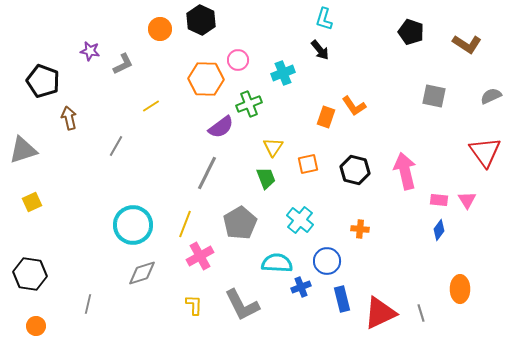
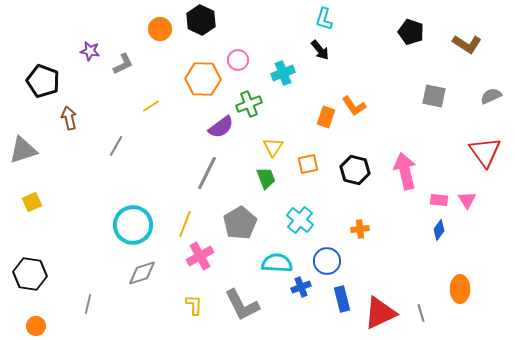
orange hexagon at (206, 79): moved 3 px left
orange cross at (360, 229): rotated 12 degrees counterclockwise
